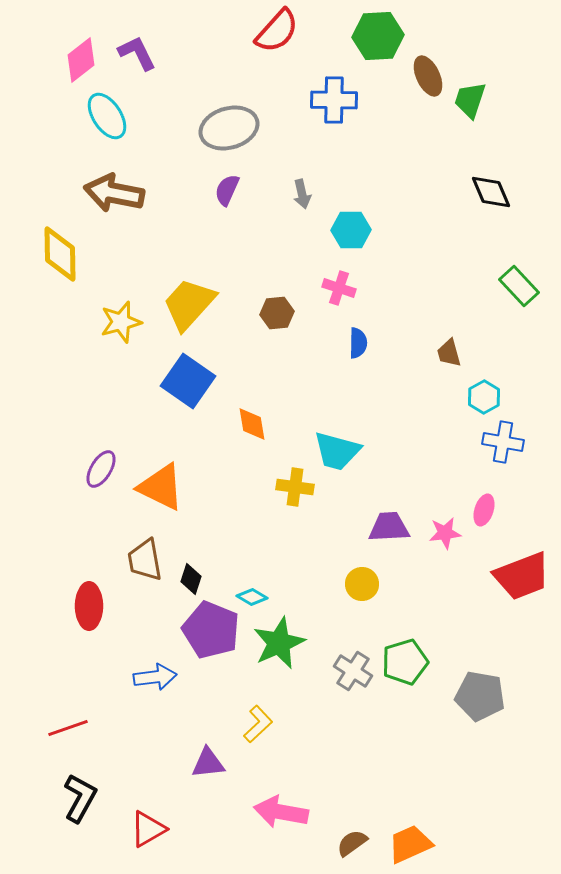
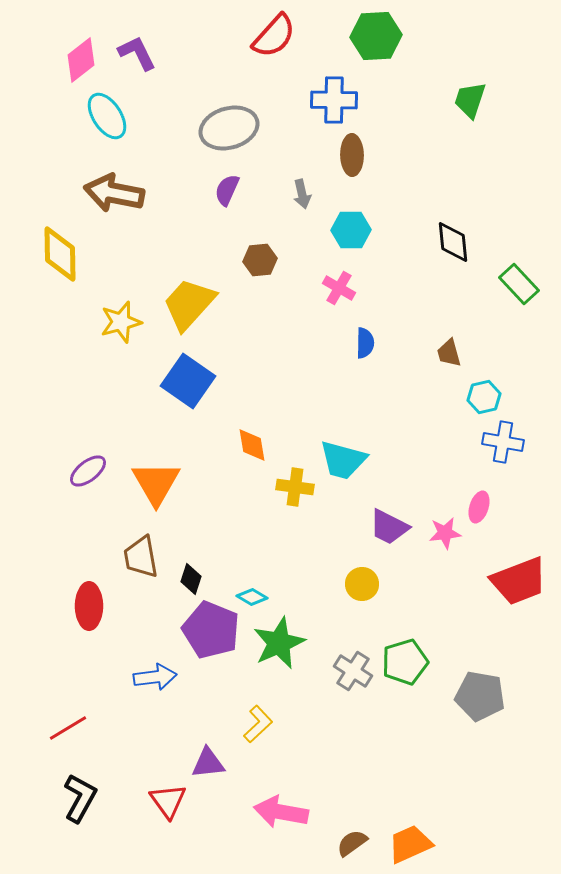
red semicircle at (277, 31): moved 3 px left, 5 px down
green hexagon at (378, 36): moved 2 px left
brown ellipse at (428, 76): moved 76 px left, 79 px down; rotated 24 degrees clockwise
black diamond at (491, 192): moved 38 px left, 50 px down; rotated 18 degrees clockwise
green rectangle at (519, 286): moved 2 px up
pink cross at (339, 288): rotated 12 degrees clockwise
brown hexagon at (277, 313): moved 17 px left, 53 px up
blue semicircle at (358, 343): moved 7 px right
cyan hexagon at (484, 397): rotated 16 degrees clockwise
orange diamond at (252, 424): moved 21 px down
cyan trapezoid at (337, 451): moved 6 px right, 9 px down
purple ellipse at (101, 469): moved 13 px left, 2 px down; rotated 21 degrees clockwise
orange triangle at (161, 487): moved 5 px left, 4 px up; rotated 34 degrees clockwise
pink ellipse at (484, 510): moved 5 px left, 3 px up
purple trapezoid at (389, 527): rotated 150 degrees counterclockwise
brown trapezoid at (145, 560): moved 4 px left, 3 px up
red trapezoid at (522, 576): moved 3 px left, 5 px down
red line at (68, 728): rotated 12 degrees counterclockwise
red triangle at (148, 829): moved 20 px right, 28 px up; rotated 36 degrees counterclockwise
